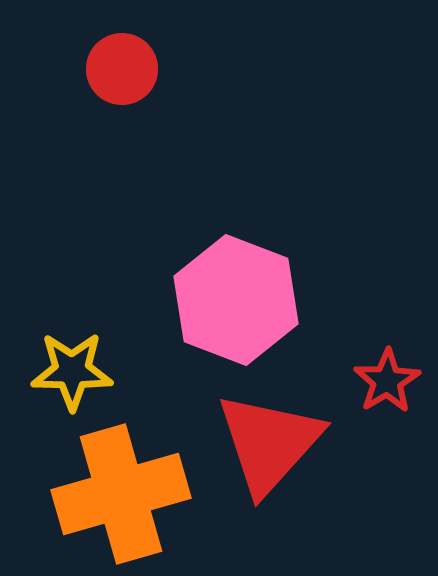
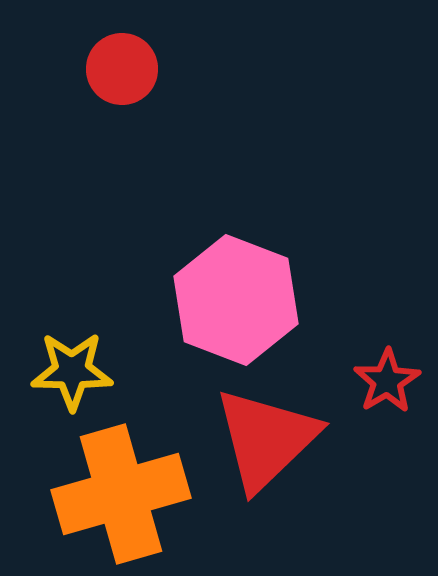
red triangle: moved 3 px left, 4 px up; rotated 4 degrees clockwise
